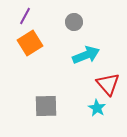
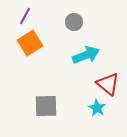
red triangle: rotated 10 degrees counterclockwise
